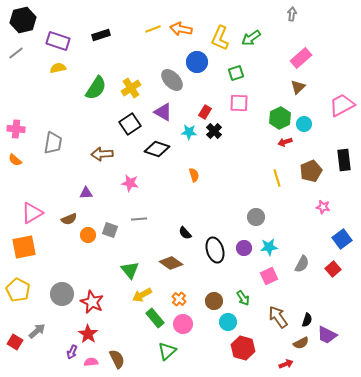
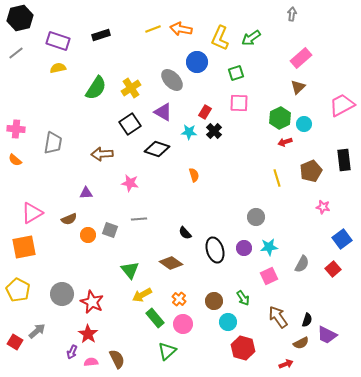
black hexagon at (23, 20): moved 3 px left, 2 px up
